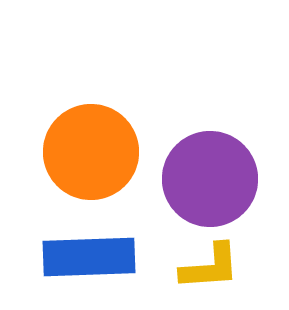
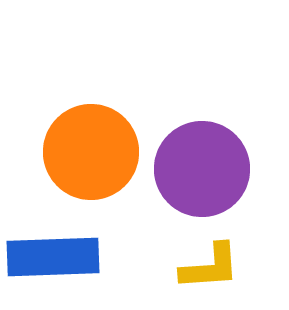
purple circle: moved 8 px left, 10 px up
blue rectangle: moved 36 px left
